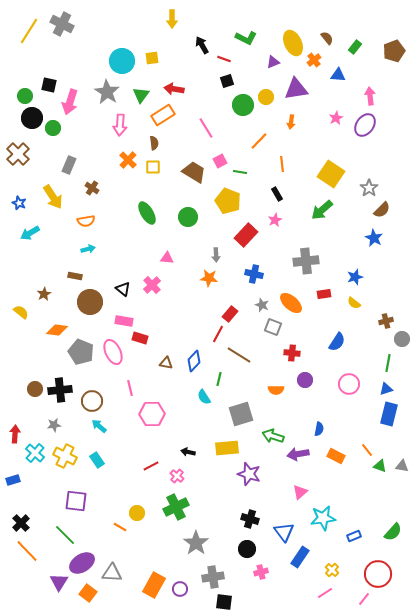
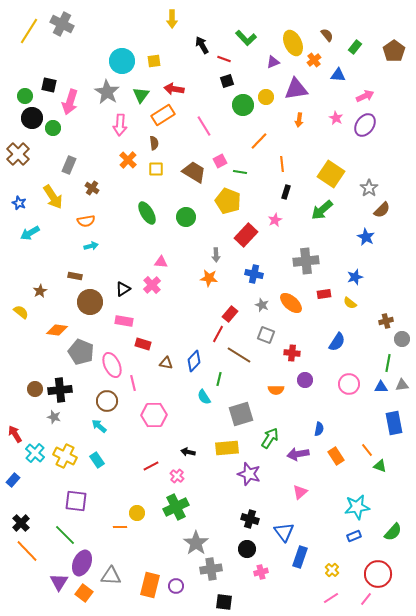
green L-shape at (246, 38): rotated 20 degrees clockwise
brown semicircle at (327, 38): moved 3 px up
brown pentagon at (394, 51): rotated 15 degrees counterclockwise
yellow square at (152, 58): moved 2 px right, 3 px down
pink arrow at (370, 96): moved 5 px left; rotated 72 degrees clockwise
pink star at (336, 118): rotated 16 degrees counterclockwise
orange arrow at (291, 122): moved 8 px right, 2 px up
pink line at (206, 128): moved 2 px left, 2 px up
yellow square at (153, 167): moved 3 px right, 2 px down
black rectangle at (277, 194): moved 9 px right, 2 px up; rotated 48 degrees clockwise
green circle at (188, 217): moved 2 px left
blue star at (374, 238): moved 8 px left, 1 px up
cyan arrow at (88, 249): moved 3 px right, 3 px up
pink triangle at (167, 258): moved 6 px left, 4 px down
black triangle at (123, 289): rotated 49 degrees clockwise
brown star at (44, 294): moved 4 px left, 3 px up
yellow semicircle at (354, 303): moved 4 px left
gray square at (273, 327): moved 7 px left, 8 px down
red rectangle at (140, 338): moved 3 px right, 6 px down
pink ellipse at (113, 352): moved 1 px left, 13 px down
pink line at (130, 388): moved 3 px right, 5 px up
blue triangle at (386, 389): moved 5 px left, 2 px up; rotated 16 degrees clockwise
brown circle at (92, 401): moved 15 px right
pink hexagon at (152, 414): moved 2 px right, 1 px down
blue rectangle at (389, 414): moved 5 px right, 9 px down; rotated 25 degrees counterclockwise
gray star at (54, 425): moved 8 px up; rotated 24 degrees clockwise
red arrow at (15, 434): rotated 36 degrees counterclockwise
green arrow at (273, 436): moved 3 px left, 2 px down; rotated 105 degrees clockwise
orange rectangle at (336, 456): rotated 30 degrees clockwise
gray triangle at (402, 466): moved 81 px up; rotated 16 degrees counterclockwise
blue rectangle at (13, 480): rotated 32 degrees counterclockwise
cyan star at (323, 518): moved 34 px right, 11 px up
orange line at (120, 527): rotated 32 degrees counterclockwise
blue rectangle at (300, 557): rotated 15 degrees counterclockwise
purple ellipse at (82, 563): rotated 35 degrees counterclockwise
gray triangle at (112, 573): moved 1 px left, 3 px down
gray cross at (213, 577): moved 2 px left, 8 px up
orange rectangle at (154, 585): moved 4 px left; rotated 15 degrees counterclockwise
purple circle at (180, 589): moved 4 px left, 3 px up
orange square at (88, 593): moved 4 px left
pink line at (325, 593): moved 6 px right, 5 px down
pink line at (364, 599): moved 2 px right
